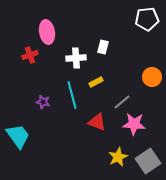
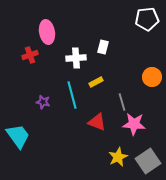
gray line: rotated 66 degrees counterclockwise
